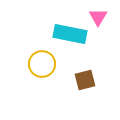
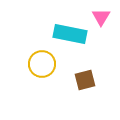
pink triangle: moved 3 px right
